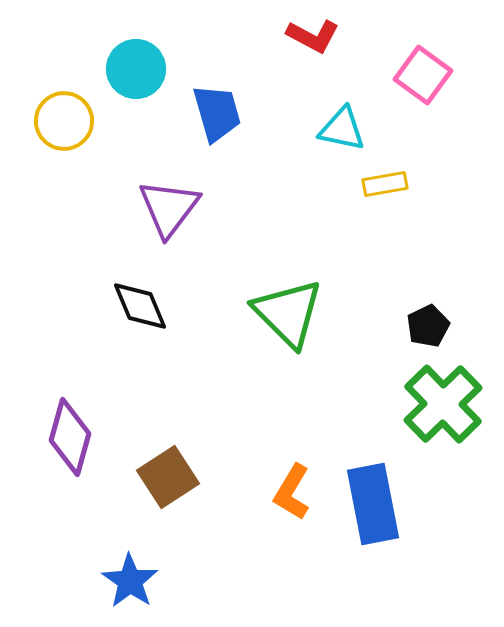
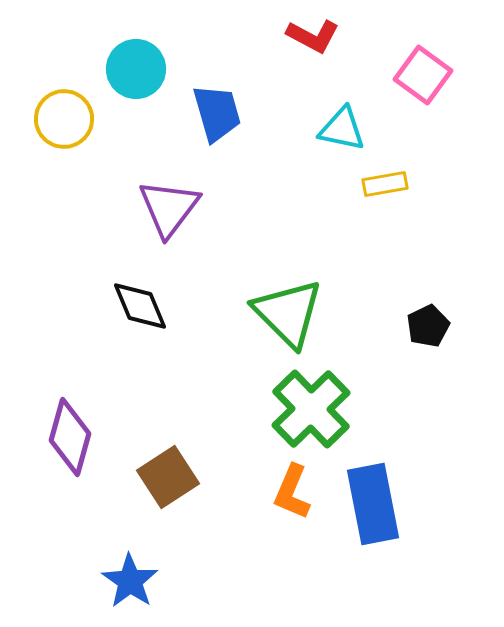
yellow circle: moved 2 px up
green cross: moved 132 px left, 5 px down
orange L-shape: rotated 8 degrees counterclockwise
